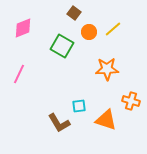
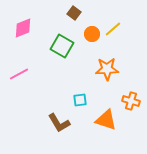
orange circle: moved 3 px right, 2 px down
pink line: rotated 36 degrees clockwise
cyan square: moved 1 px right, 6 px up
